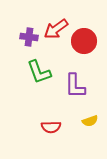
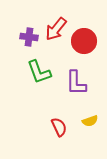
red arrow: rotated 15 degrees counterclockwise
purple L-shape: moved 1 px right, 3 px up
red semicircle: moved 8 px right; rotated 114 degrees counterclockwise
